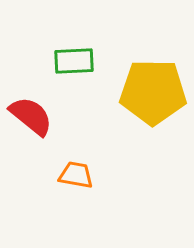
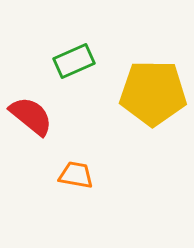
green rectangle: rotated 21 degrees counterclockwise
yellow pentagon: moved 1 px down
